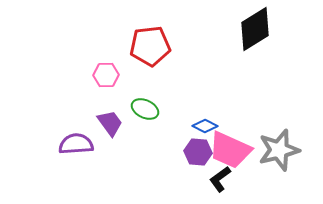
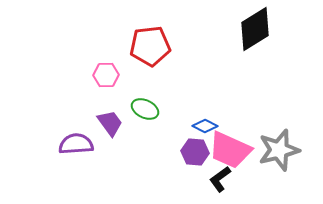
purple hexagon: moved 3 px left
